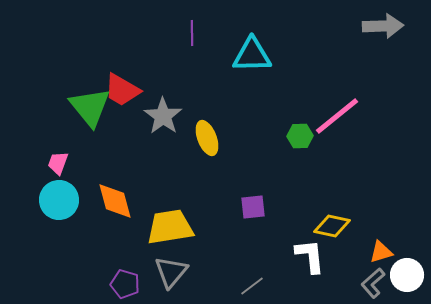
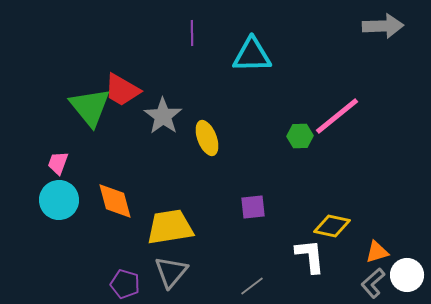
orange triangle: moved 4 px left
